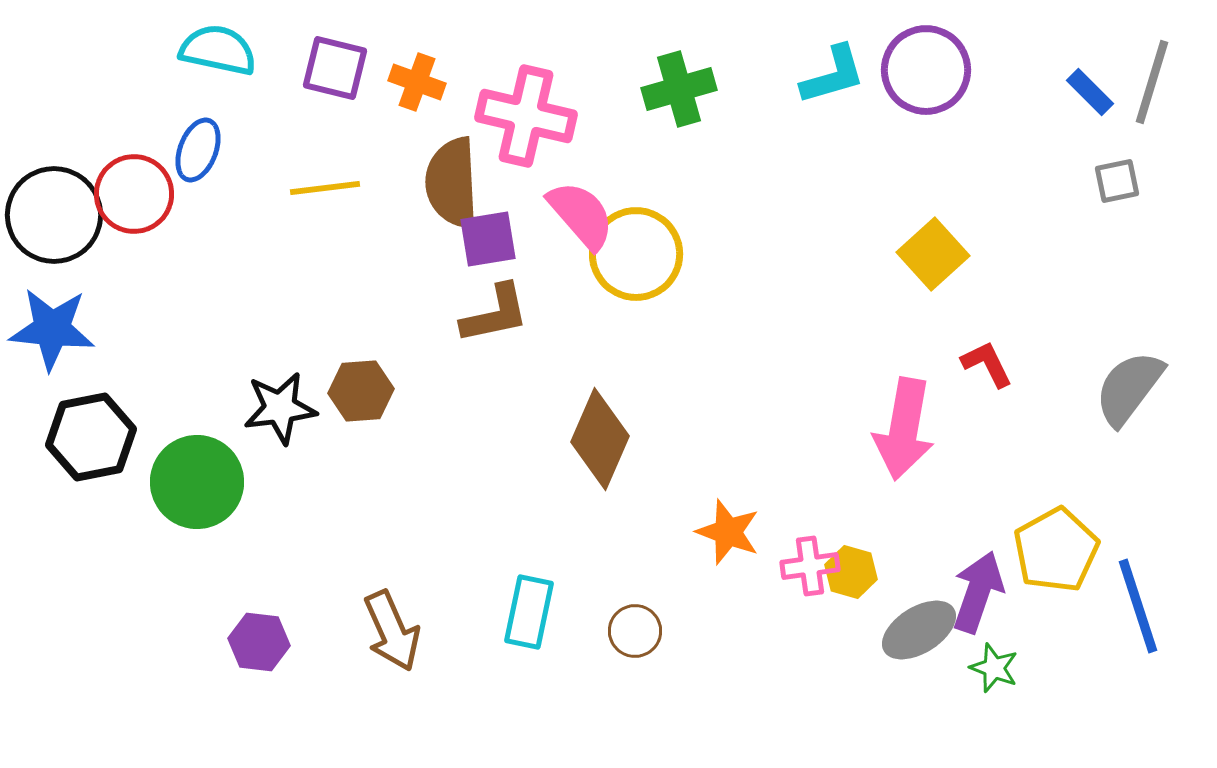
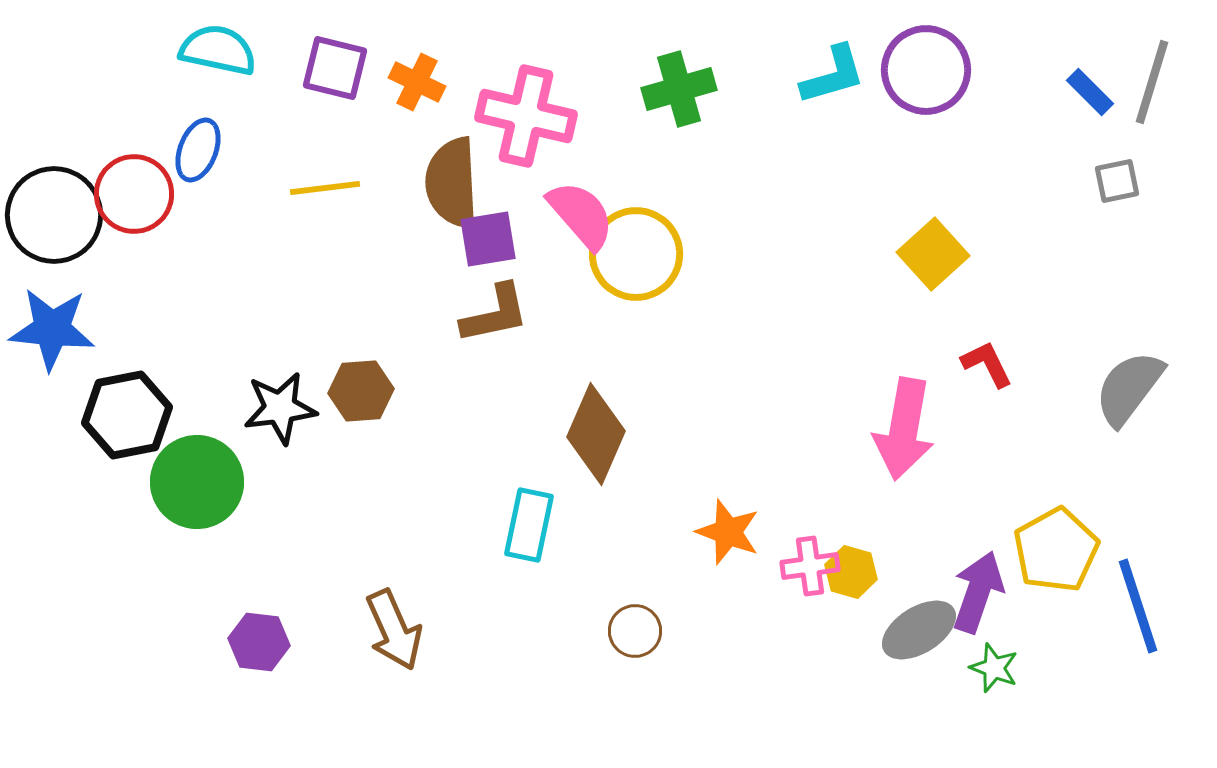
orange cross at (417, 82): rotated 6 degrees clockwise
black hexagon at (91, 437): moved 36 px right, 22 px up
brown diamond at (600, 439): moved 4 px left, 5 px up
cyan rectangle at (529, 612): moved 87 px up
brown arrow at (392, 631): moved 2 px right, 1 px up
